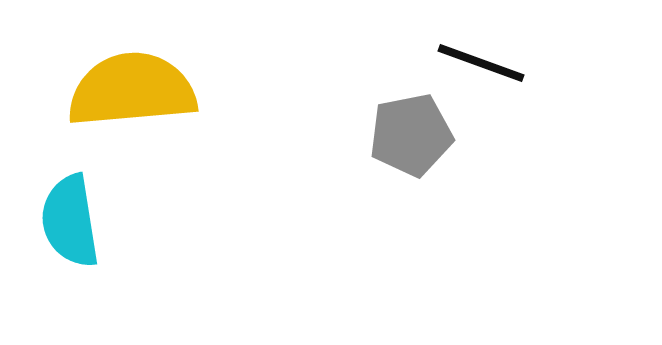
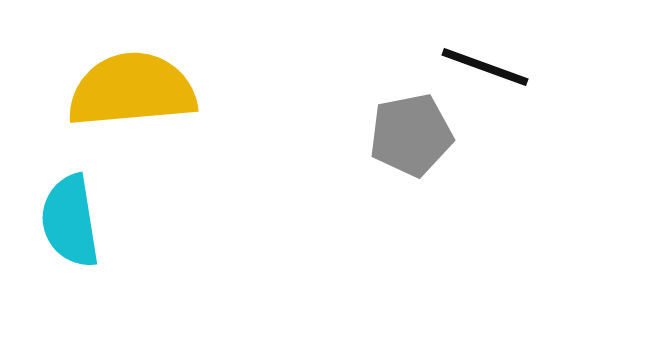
black line: moved 4 px right, 4 px down
